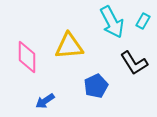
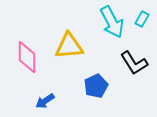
cyan rectangle: moved 1 px left, 2 px up
